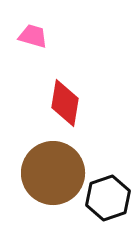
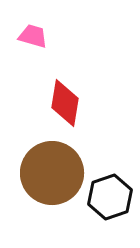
brown circle: moved 1 px left
black hexagon: moved 2 px right, 1 px up
